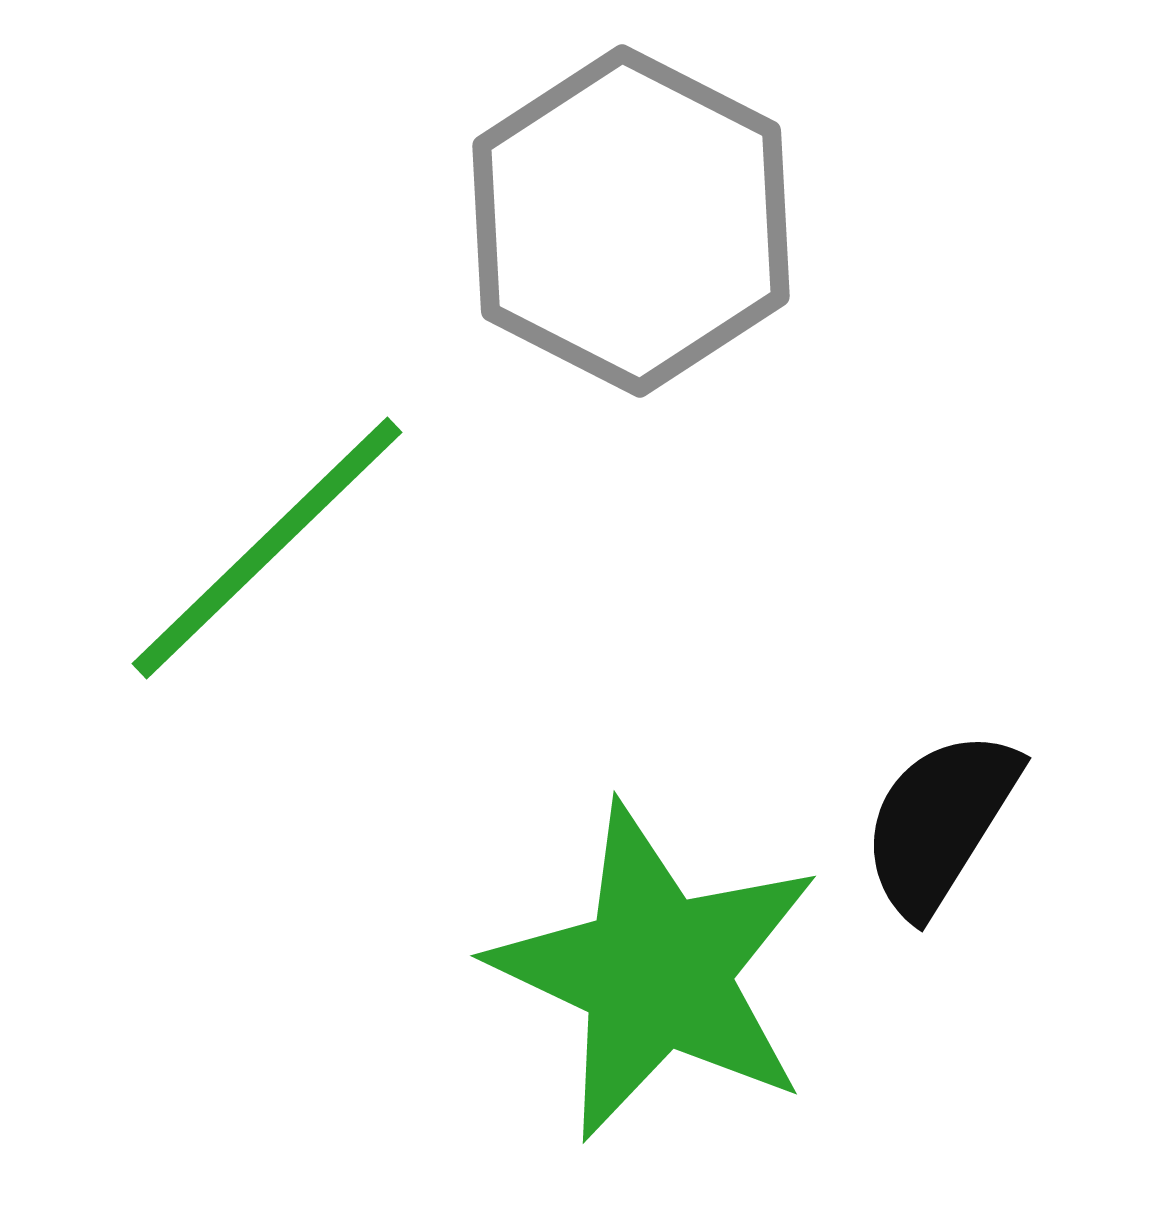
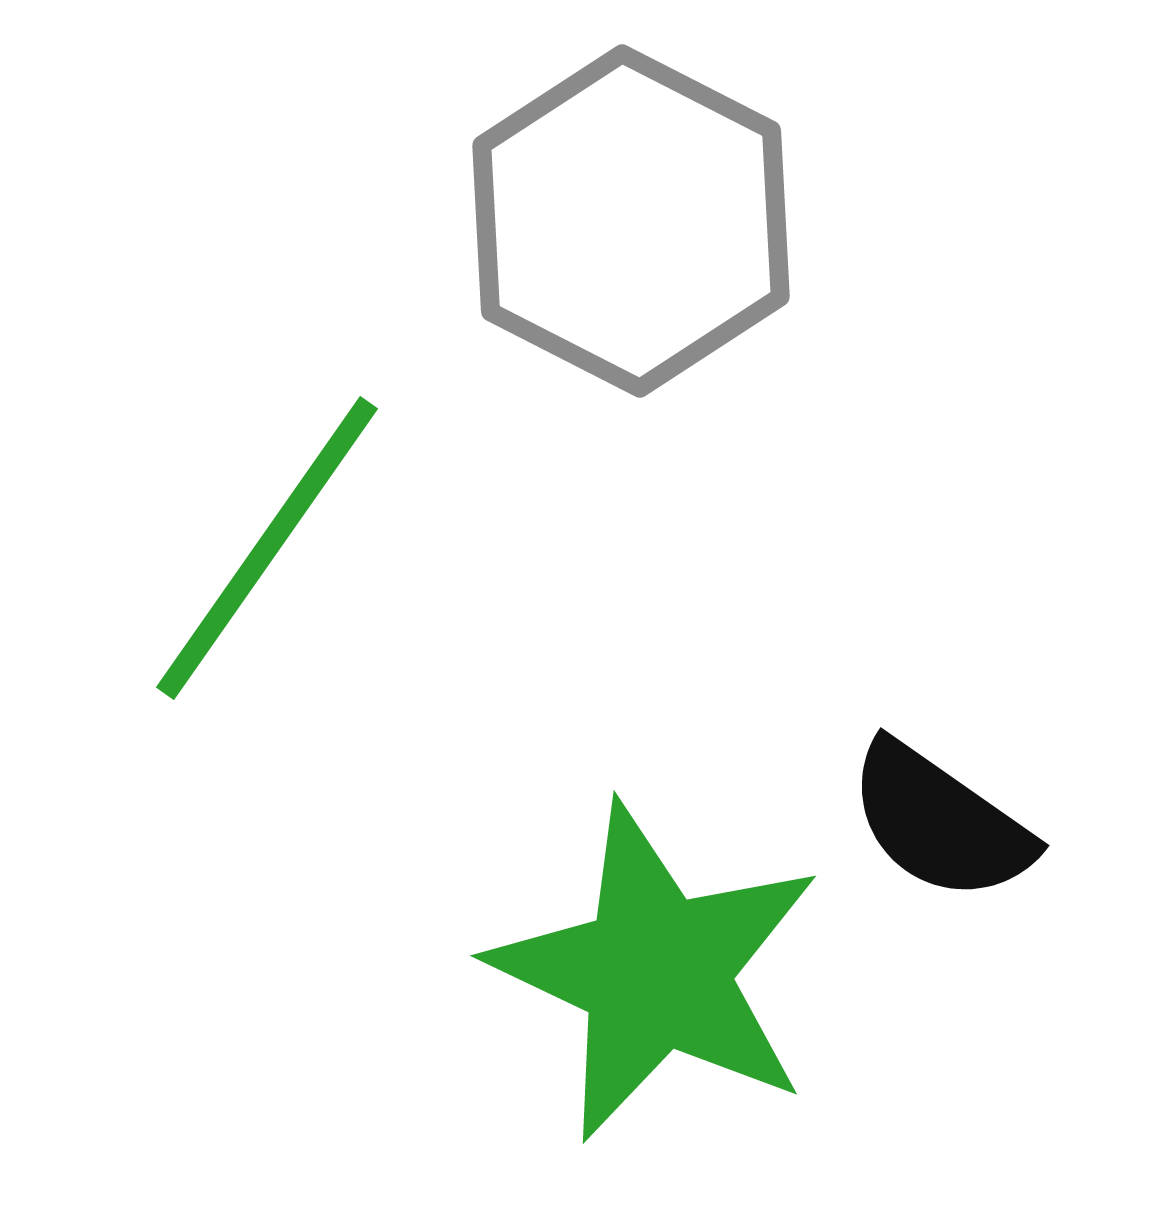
green line: rotated 11 degrees counterclockwise
black semicircle: rotated 87 degrees counterclockwise
